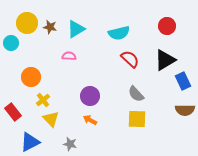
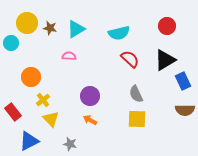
brown star: moved 1 px down
gray semicircle: rotated 18 degrees clockwise
blue triangle: moved 1 px left, 1 px up
